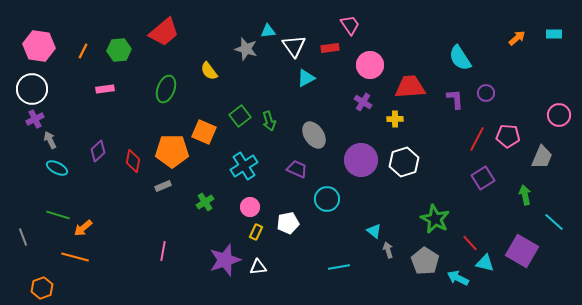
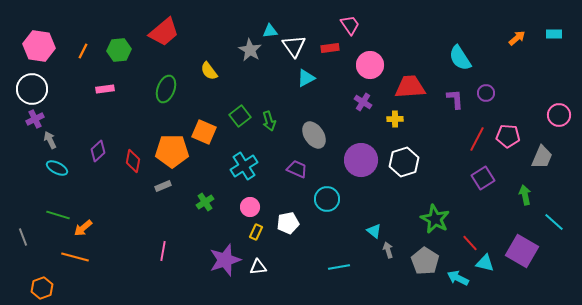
cyan triangle at (268, 31): moved 2 px right
gray star at (246, 49): moved 4 px right, 1 px down; rotated 15 degrees clockwise
